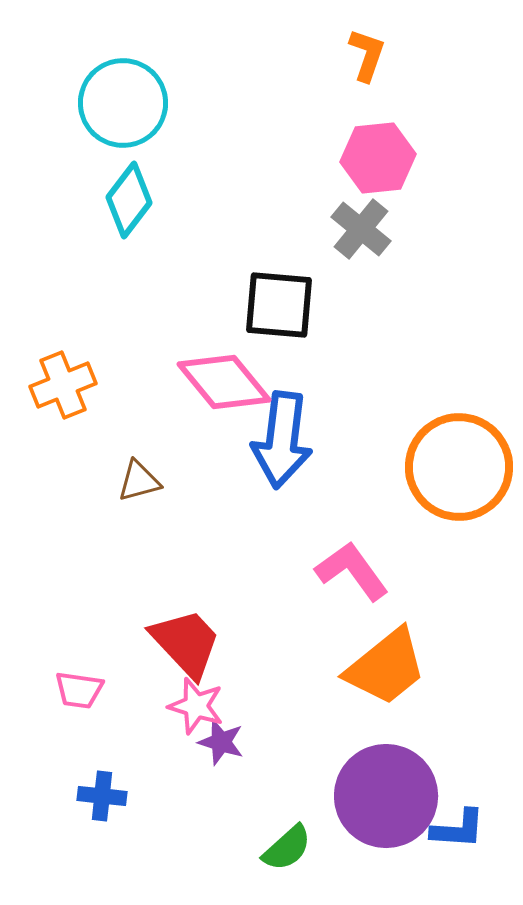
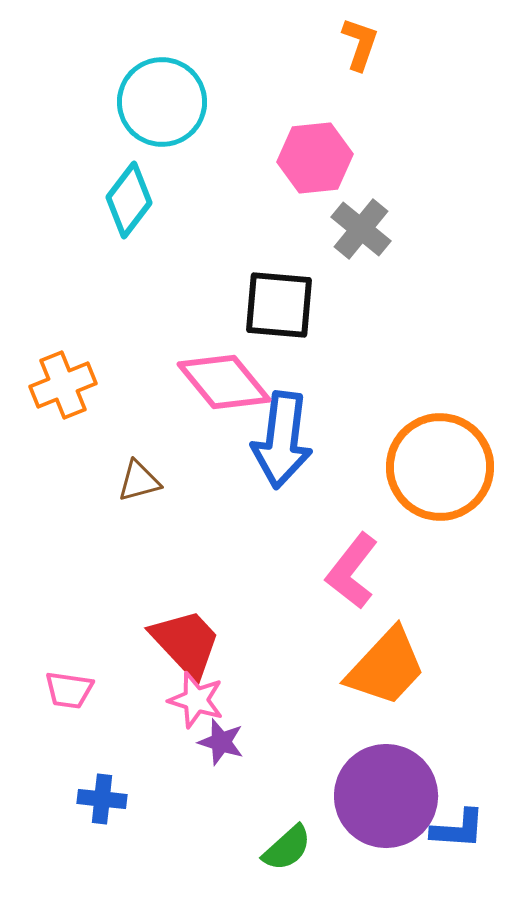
orange L-shape: moved 7 px left, 11 px up
cyan circle: moved 39 px right, 1 px up
pink hexagon: moved 63 px left
orange circle: moved 19 px left
pink L-shape: rotated 106 degrees counterclockwise
orange trapezoid: rotated 8 degrees counterclockwise
pink trapezoid: moved 10 px left
pink star: moved 6 px up
blue cross: moved 3 px down
